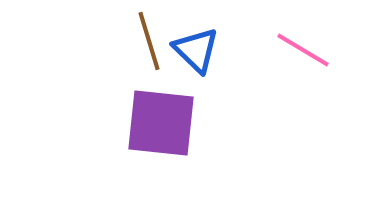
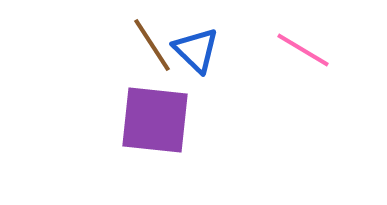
brown line: moved 3 px right, 4 px down; rotated 16 degrees counterclockwise
purple square: moved 6 px left, 3 px up
